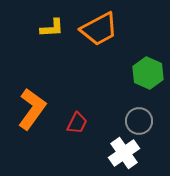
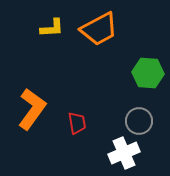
green hexagon: rotated 20 degrees counterclockwise
red trapezoid: rotated 35 degrees counterclockwise
white cross: rotated 12 degrees clockwise
